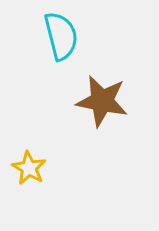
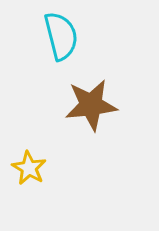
brown star: moved 11 px left, 4 px down; rotated 18 degrees counterclockwise
